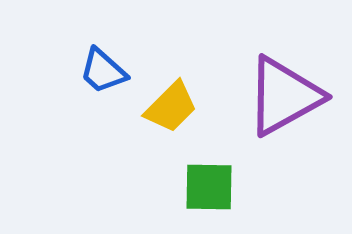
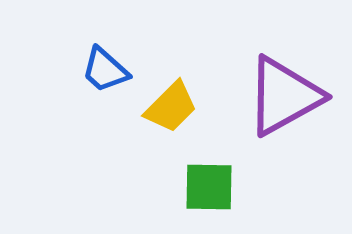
blue trapezoid: moved 2 px right, 1 px up
